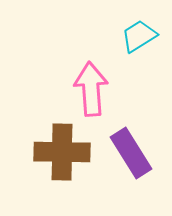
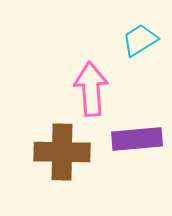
cyan trapezoid: moved 1 px right, 4 px down
purple rectangle: moved 6 px right, 14 px up; rotated 63 degrees counterclockwise
